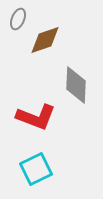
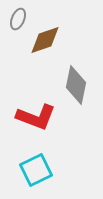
gray diamond: rotated 9 degrees clockwise
cyan square: moved 1 px down
